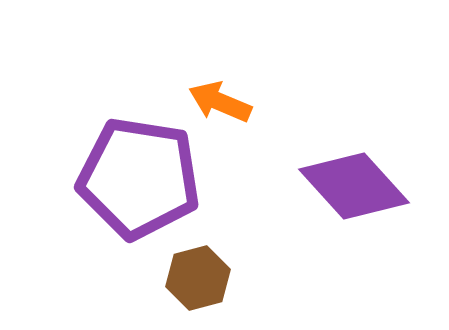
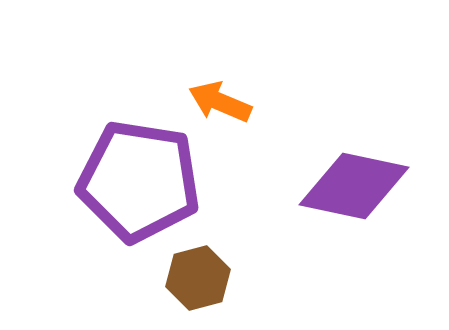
purple pentagon: moved 3 px down
purple diamond: rotated 36 degrees counterclockwise
